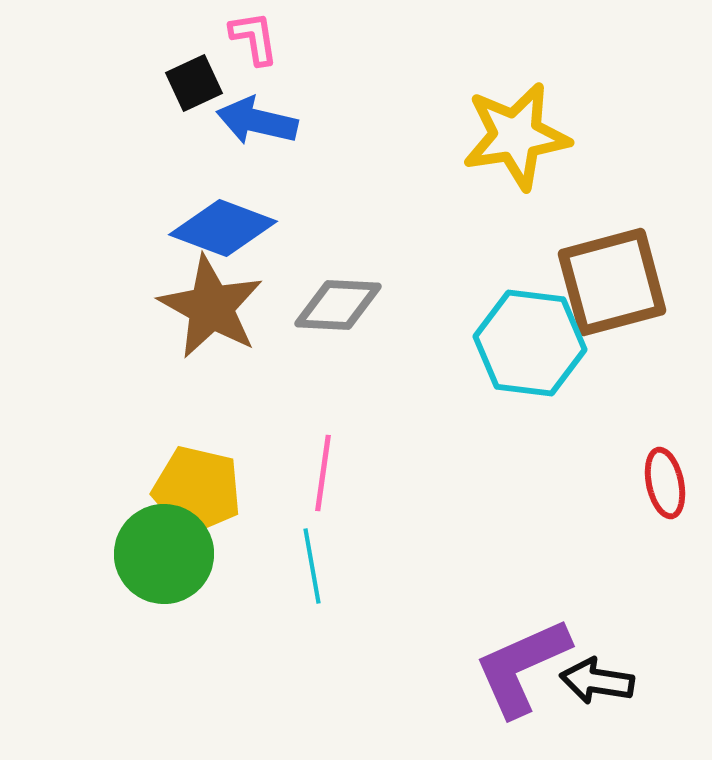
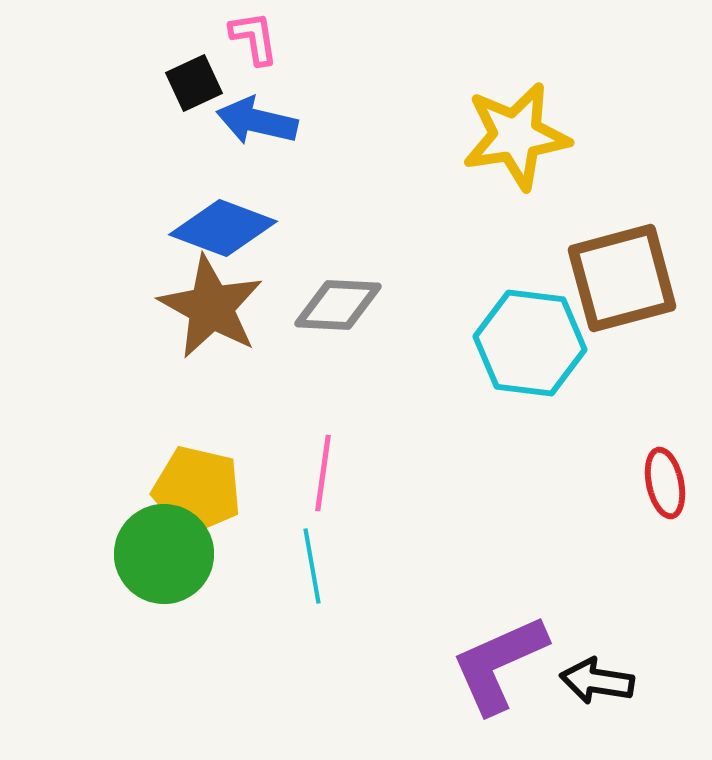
brown square: moved 10 px right, 4 px up
purple L-shape: moved 23 px left, 3 px up
